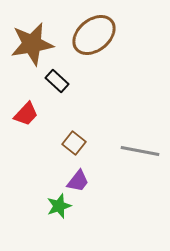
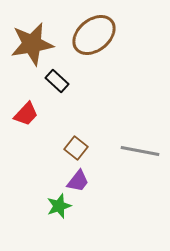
brown square: moved 2 px right, 5 px down
